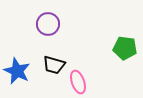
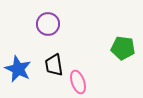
green pentagon: moved 2 px left
black trapezoid: rotated 65 degrees clockwise
blue star: moved 1 px right, 2 px up
